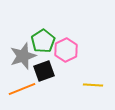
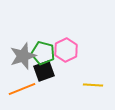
green pentagon: moved 12 px down; rotated 25 degrees counterclockwise
